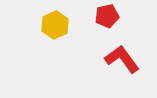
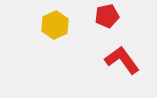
red L-shape: moved 1 px down
